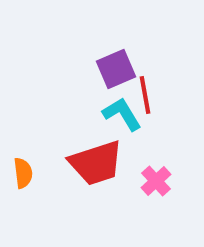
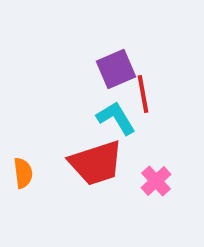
red line: moved 2 px left, 1 px up
cyan L-shape: moved 6 px left, 4 px down
